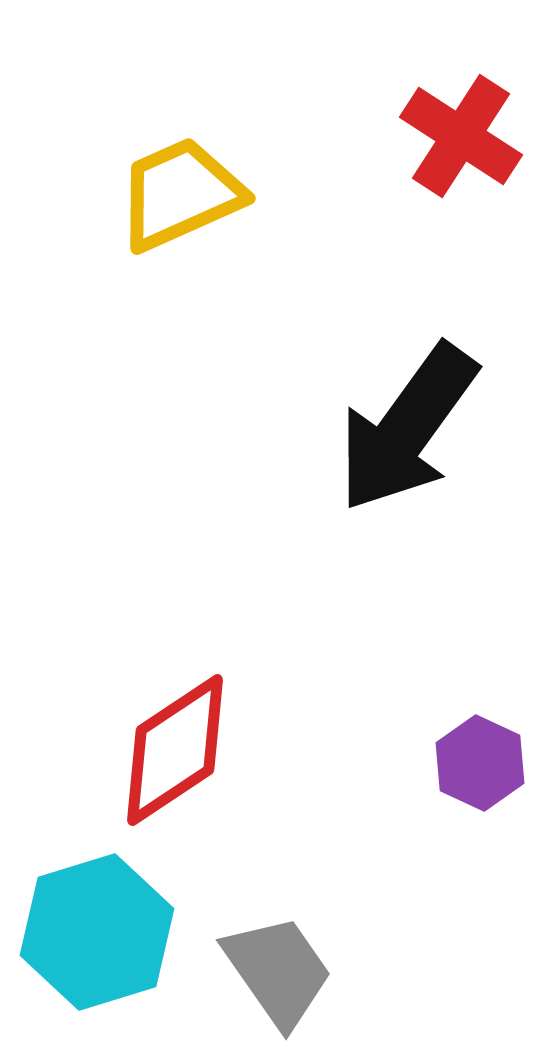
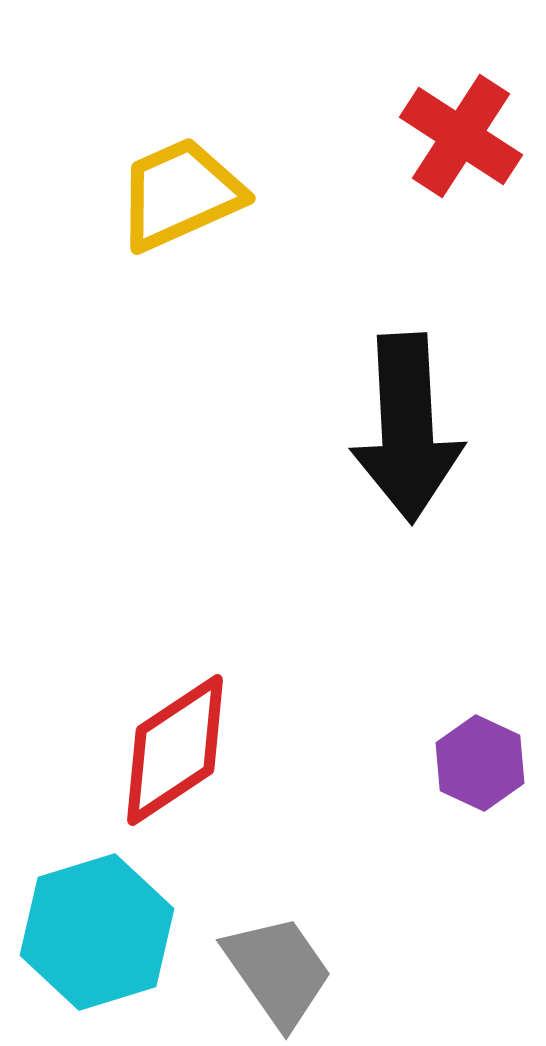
black arrow: rotated 39 degrees counterclockwise
